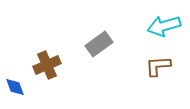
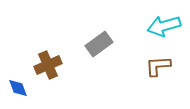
brown cross: moved 1 px right
blue diamond: moved 3 px right, 1 px down
